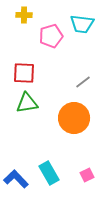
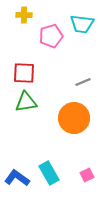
gray line: rotated 14 degrees clockwise
green triangle: moved 1 px left, 1 px up
blue L-shape: moved 1 px right, 1 px up; rotated 10 degrees counterclockwise
